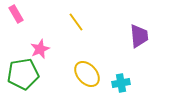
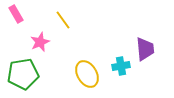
yellow line: moved 13 px left, 2 px up
purple trapezoid: moved 6 px right, 13 px down
pink star: moved 7 px up
yellow ellipse: rotated 12 degrees clockwise
cyan cross: moved 17 px up
